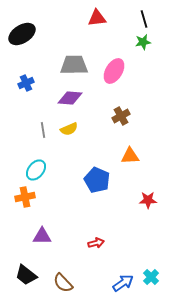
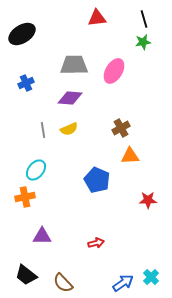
brown cross: moved 12 px down
